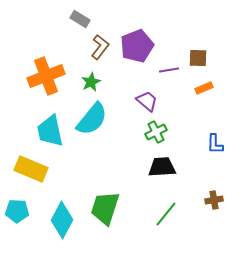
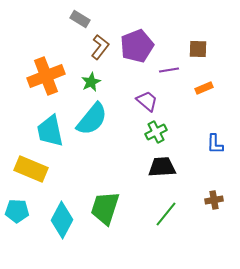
brown square: moved 9 px up
